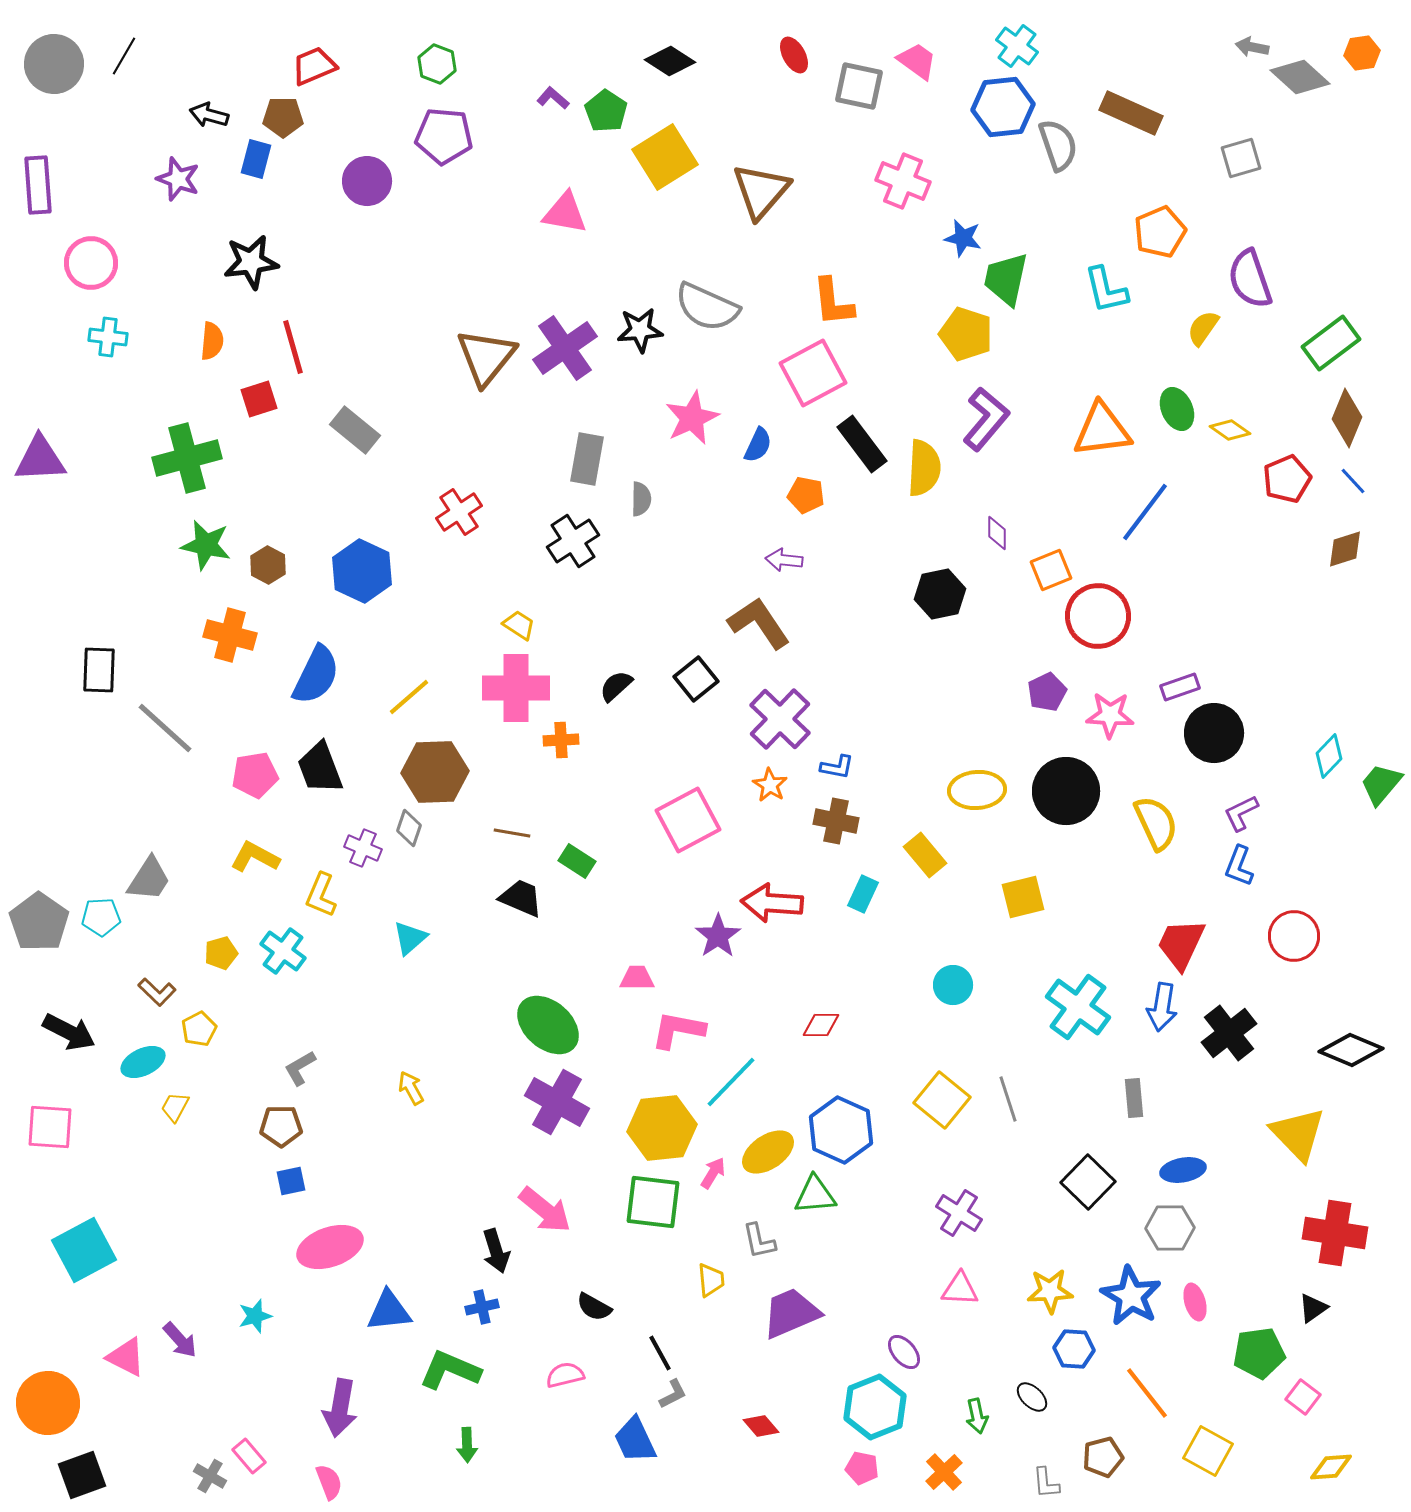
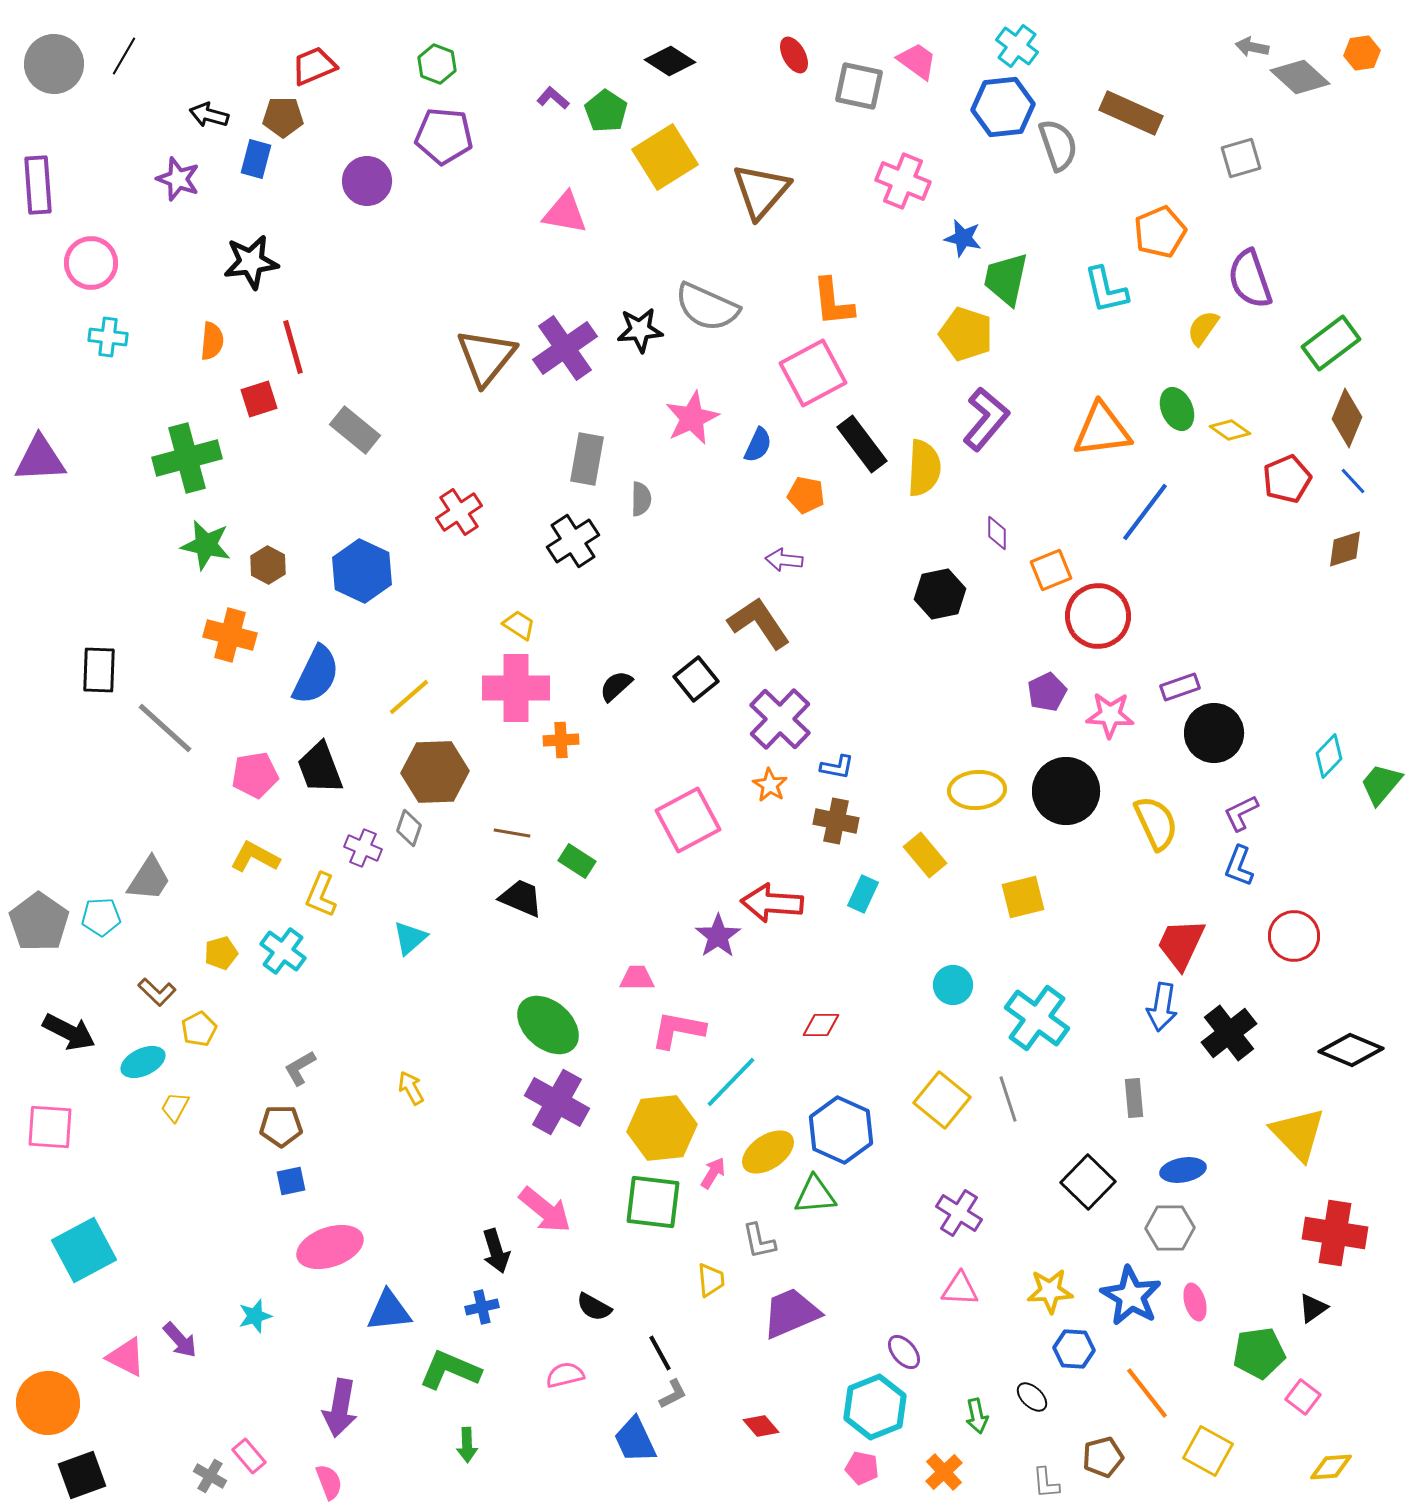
cyan cross at (1078, 1007): moved 41 px left, 11 px down
